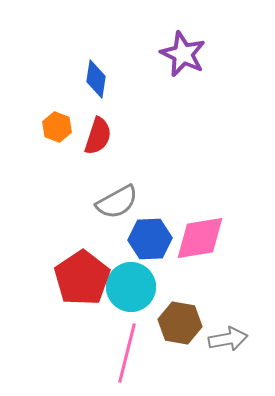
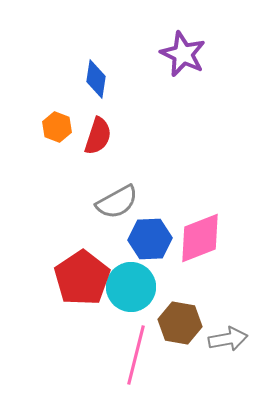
pink diamond: rotated 12 degrees counterclockwise
pink line: moved 9 px right, 2 px down
